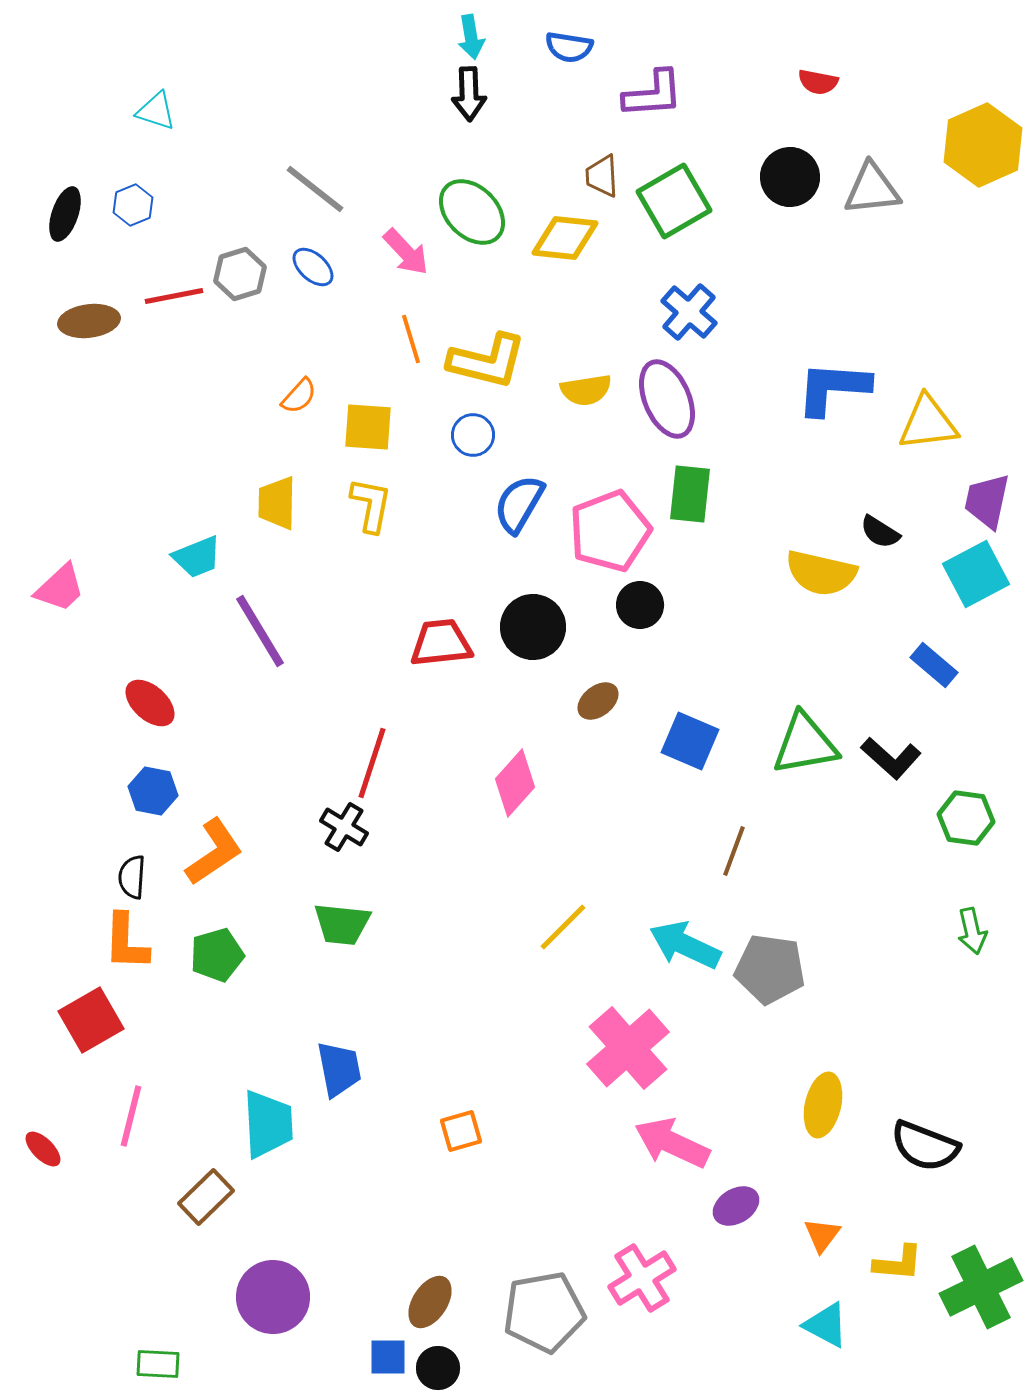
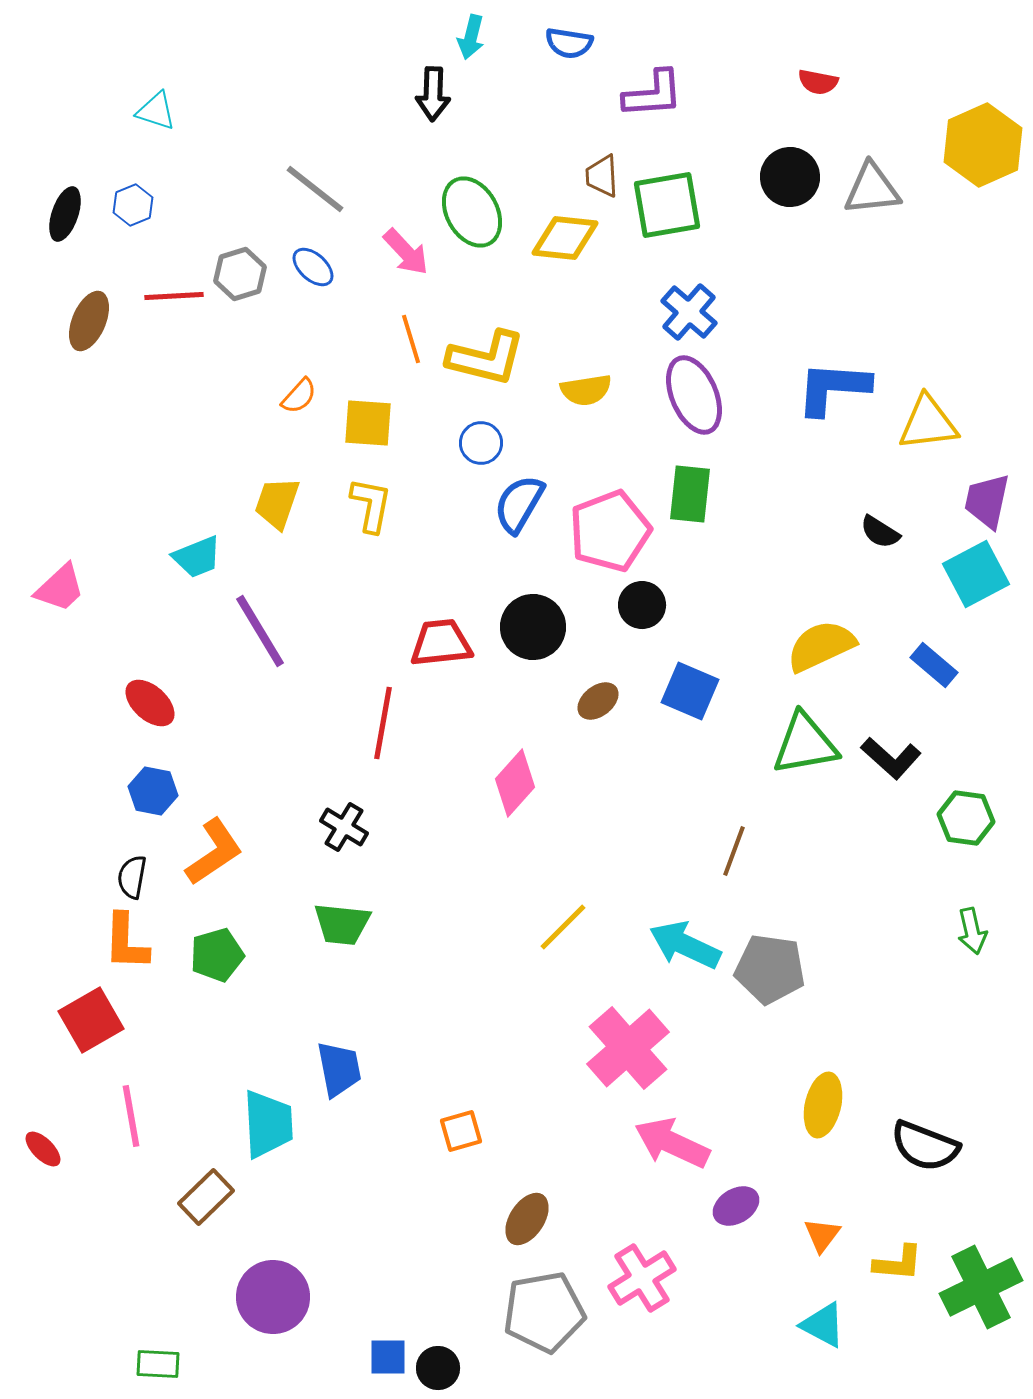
cyan arrow at (471, 37): rotated 24 degrees clockwise
blue semicircle at (569, 47): moved 4 px up
black arrow at (469, 94): moved 36 px left; rotated 4 degrees clockwise
green square at (674, 201): moved 7 px left, 4 px down; rotated 20 degrees clockwise
green ellipse at (472, 212): rotated 16 degrees clockwise
red line at (174, 296): rotated 8 degrees clockwise
brown ellipse at (89, 321): rotated 60 degrees counterclockwise
yellow L-shape at (487, 361): moved 1 px left, 3 px up
purple ellipse at (667, 399): moved 27 px right, 4 px up
yellow square at (368, 427): moved 4 px up
blue circle at (473, 435): moved 8 px right, 8 px down
yellow trapezoid at (277, 503): rotated 18 degrees clockwise
yellow semicircle at (821, 573): moved 73 px down; rotated 142 degrees clockwise
black circle at (640, 605): moved 2 px right
blue square at (690, 741): moved 50 px up
red line at (372, 763): moved 11 px right, 40 px up; rotated 8 degrees counterclockwise
black semicircle at (132, 877): rotated 6 degrees clockwise
pink line at (131, 1116): rotated 24 degrees counterclockwise
brown ellipse at (430, 1302): moved 97 px right, 83 px up
cyan triangle at (826, 1325): moved 3 px left
